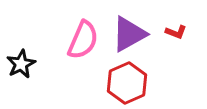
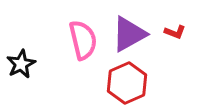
red L-shape: moved 1 px left
pink semicircle: rotated 36 degrees counterclockwise
